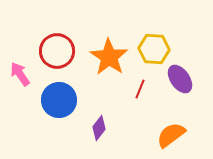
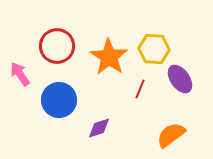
red circle: moved 5 px up
purple diamond: rotated 35 degrees clockwise
